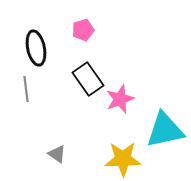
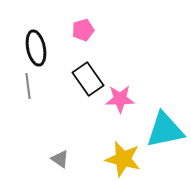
gray line: moved 2 px right, 3 px up
pink star: rotated 20 degrees clockwise
gray triangle: moved 3 px right, 5 px down
yellow star: rotated 15 degrees clockwise
